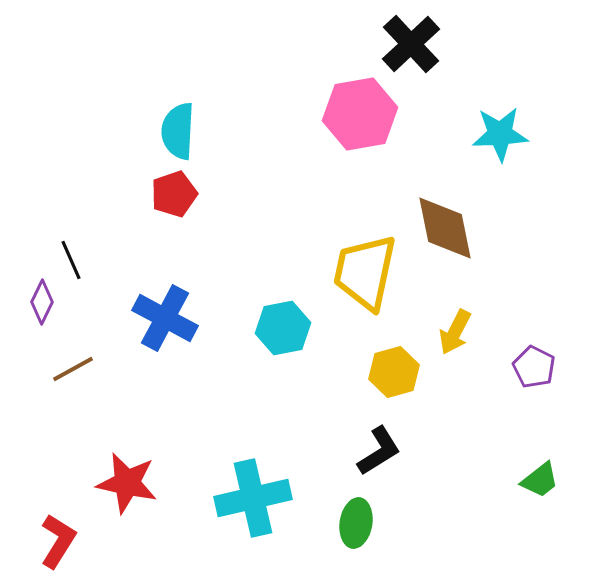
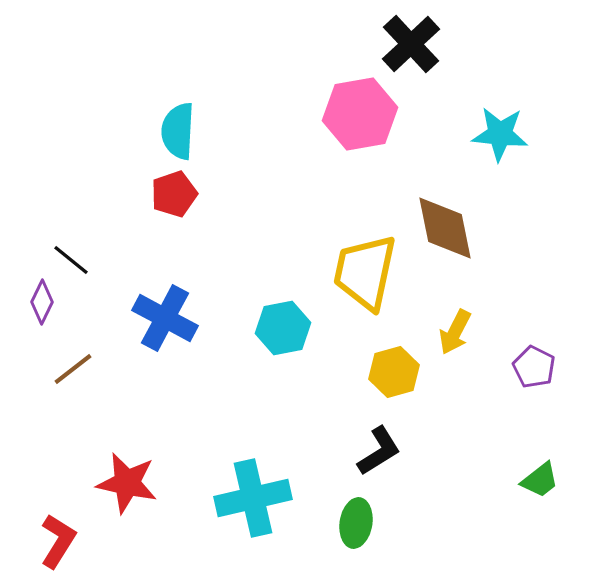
cyan star: rotated 8 degrees clockwise
black line: rotated 27 degrees counterclockwise
brown line: rotated 9 degrees counterclockwise
